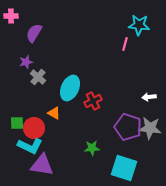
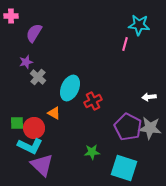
purple pentagon: rotated 8 degrees clockwise
green star: moved 4 px down
purple triangle: rotated 35 degrees clockwise
